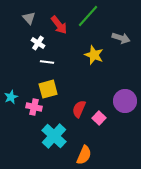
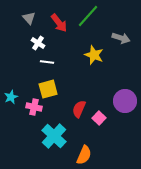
red arrow: moved 2 px up
